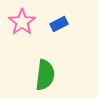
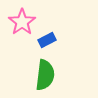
blue rectangle: moved 12 px left, 16 px down
